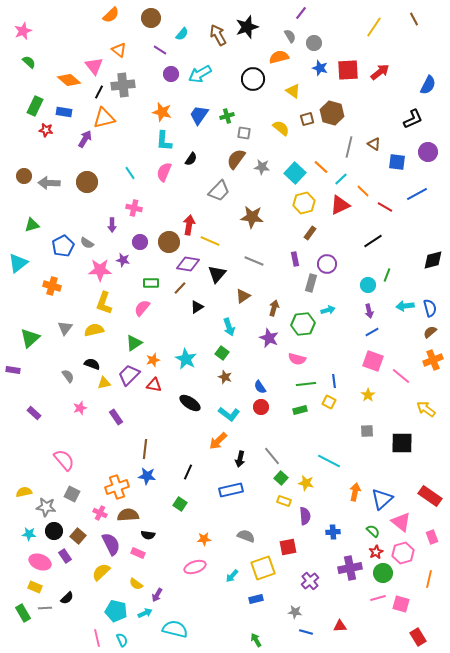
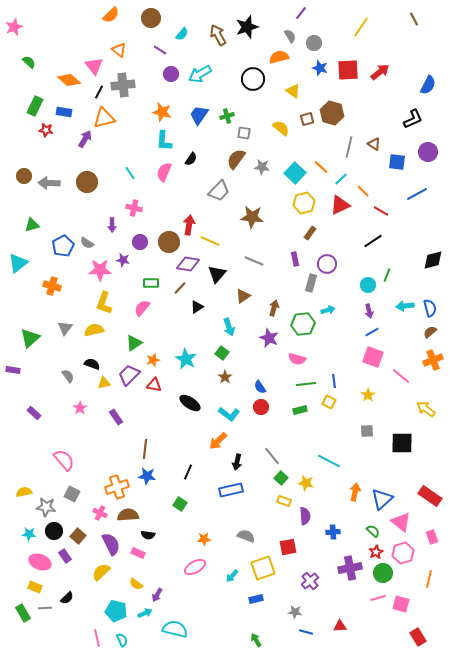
yellow line at (374, 27): moved 13 px left
pink star at (23, 31): moved 9 px left, 4 px up
red line at (385, 207): moved 4 px left, 4 px down
pink square at (373, 361): moved 4 px up
brown star at (225, 377): rotated 16 degrees clockwise
pink star at (80, 408): rotated 16 degrees counterclockwise
black arrow at (240, 459): moved 3 px left, 3 px down
pink ellipse at (195, 567): rotated 10 degrees counterclockwise
